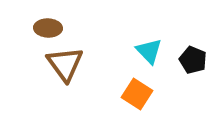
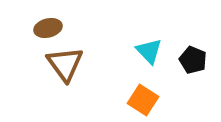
brown ellipse: rotated 16 degrees counterclockwise
orange square: moved 6 px right, 6 px down
